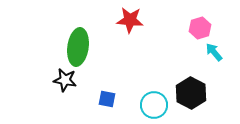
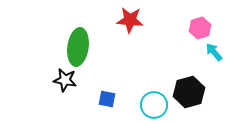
black hexagon: moved 2 px left, 1 px up; rotated 16 degrees clockwise
